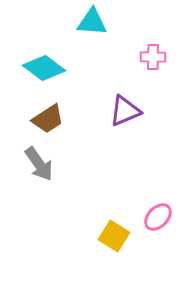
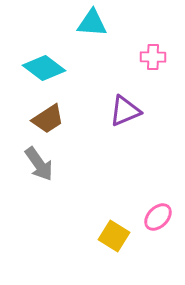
cyan triangle: moved 1 px down
